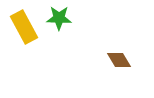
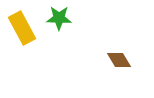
yellow rectangle: moved 2 px left, 1 px down
